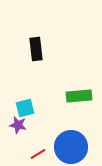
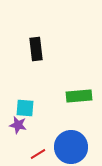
cyan square: rotated 18 degrees clockwise
